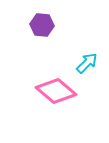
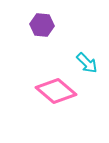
cyan arrow: rotated 90 degrees clockwise
